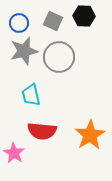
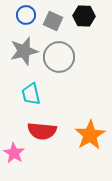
blue circle: moved 7 px right, 8 px up
cyan trapezoid: moved 1 px up
